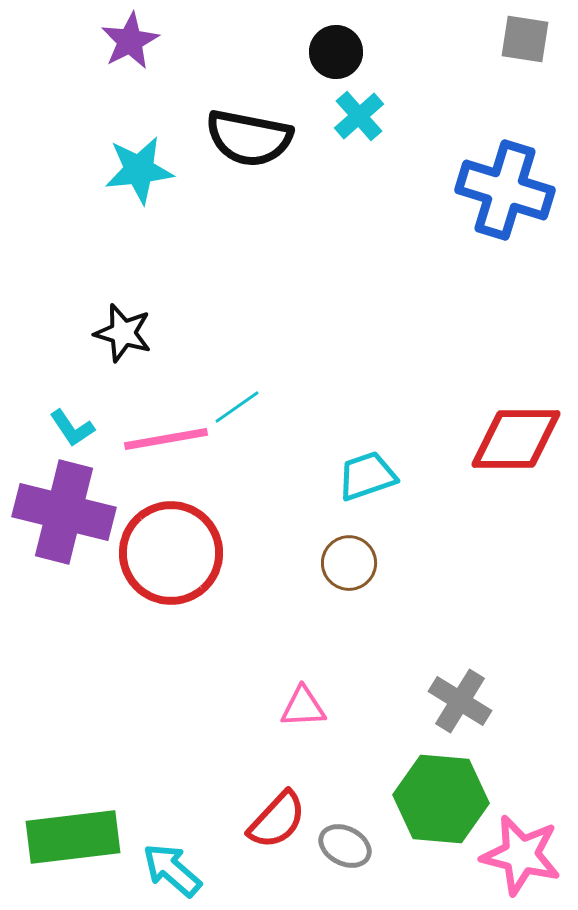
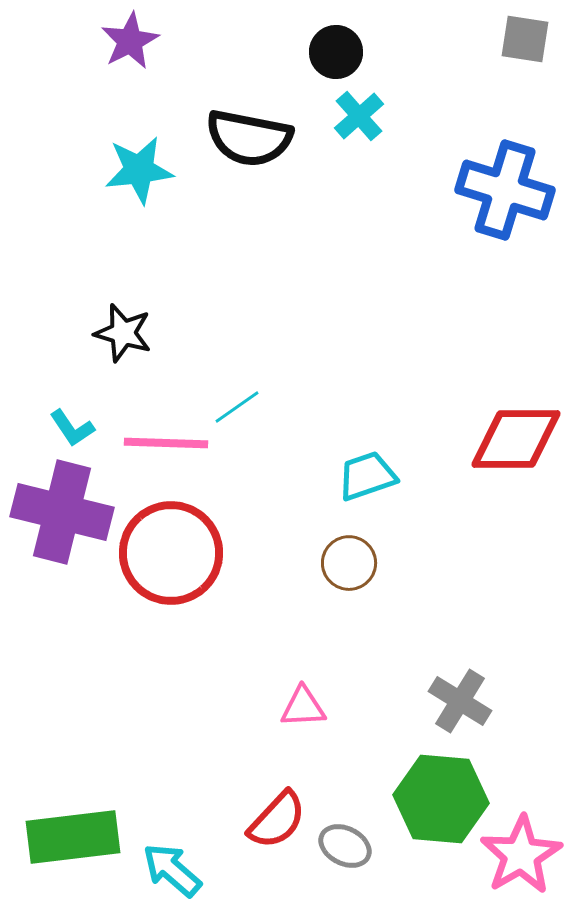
pink line: moved 4 px down; rotated 12 degrees clockwise
purple cross: moved 2 px left
pink star: rotated 28 degrees clockwise
